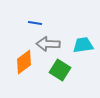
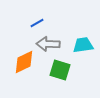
blue line: moved 2 px right; rotated 40 degrees counterclockwise
orange diamond: rotated 10 degrees clockwise
green square: rotated 15 degrees counterclockwise
